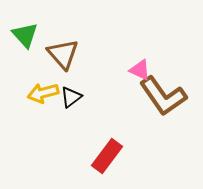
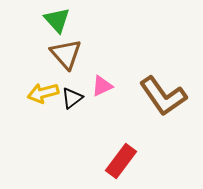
green triangle: moved 32 px right, 15 px up
brown triangle: moved 3 px right
pink triangle: moved 38 px left, 16 px down; rotated 50 degrees counterclockwise
black triangle: moved 1 px right, 1 px down
red rectangle: moved 14 px right, 5 px down
